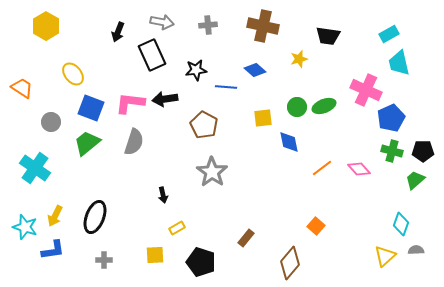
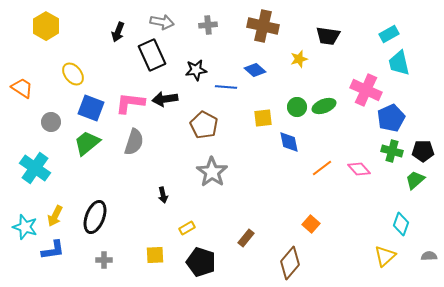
orange square at (316, 226): moved 5 px left, 2 px up
yellow rectangle at (177, 228): moved 10 px right
gray semicircle at (416, 250): moved 13 px right, 6 px down
